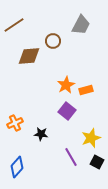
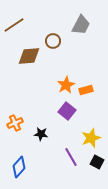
blue diamond: moved 2 px right
